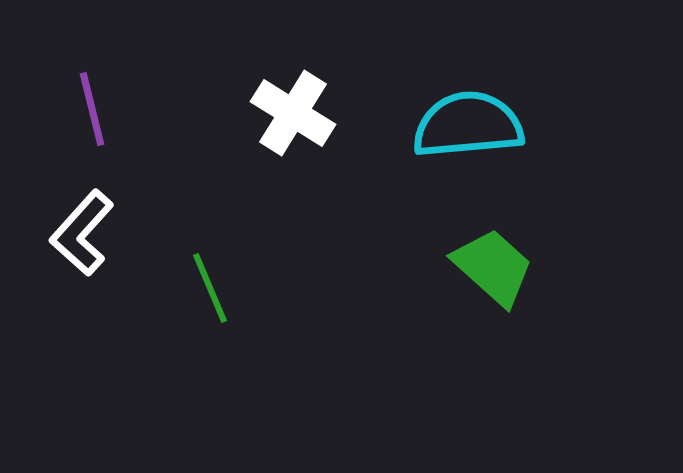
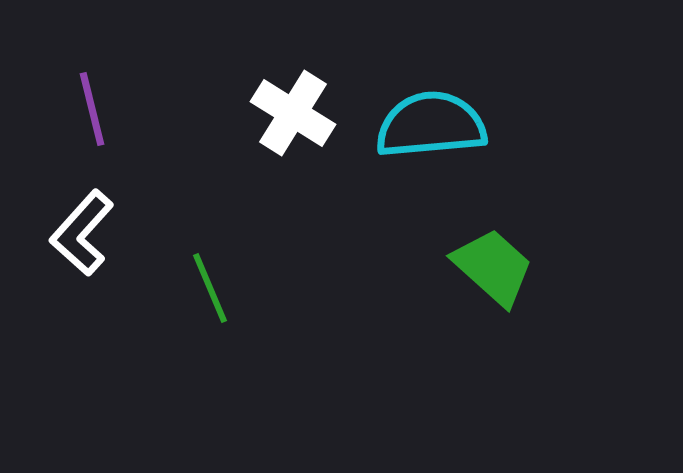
cyan semicircle: moved 37 px left
